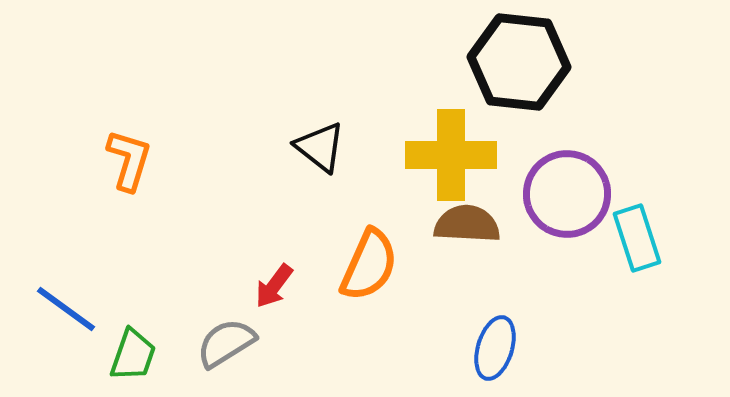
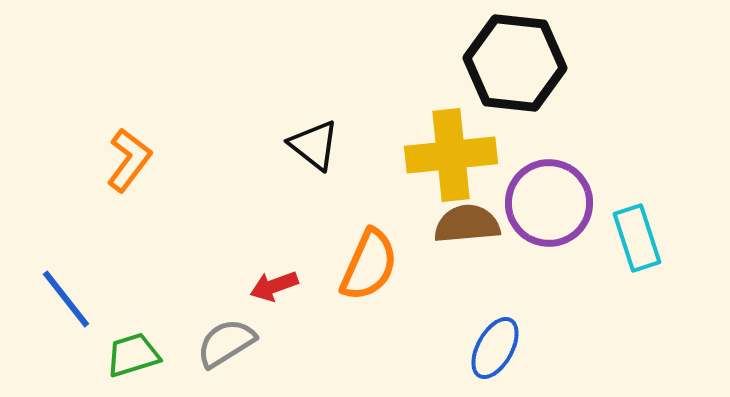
black hexagon: moved 4 px left, 1 px down
black triangle: moved 6 px left, 2 px up
yellow cross: rotated 6 degrees counterclockwise
orange L-shape: rotated 20 degrees clockwise
purple circle: moved 18 px left, 9 px down
brown semicircle: rotated 8 degrees counterclockwise
red arrow: rotated 33 degrees clockwise
blue line: moved 10 px up; rotated 16 degrees clockwise
blue ellipse: rotated 12 degrees clockwise
green trapezoid: rotated 126 degrees counterclockwise
